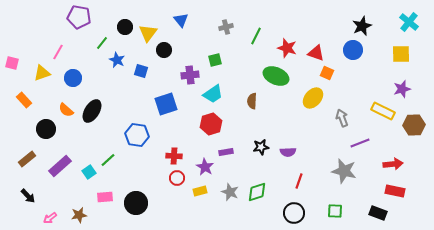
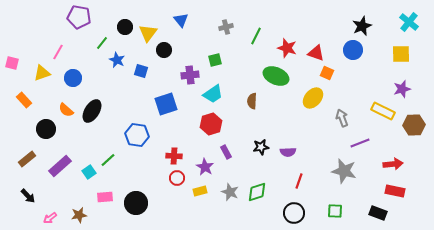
purple rectangle at (226, 152): rotated 72 degrees clockwise
